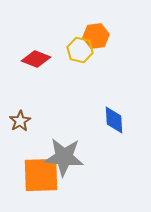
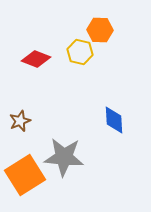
orange hexagon: moved 4 px right, 6 px up; rotated 10 degrees clockwise
yellow hexagon: moved 2 px down
brown star: rotated 10 degrees clockwise
orange square: moved 16 px left; rotated 30 degrees counterclockwise
